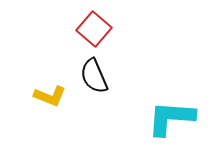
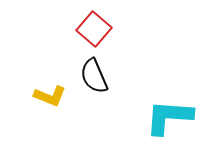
cyan L-shape: moved 2 px left, 1 px up
